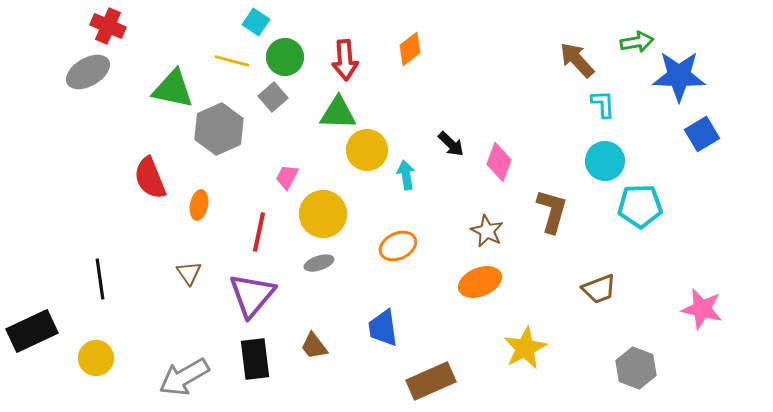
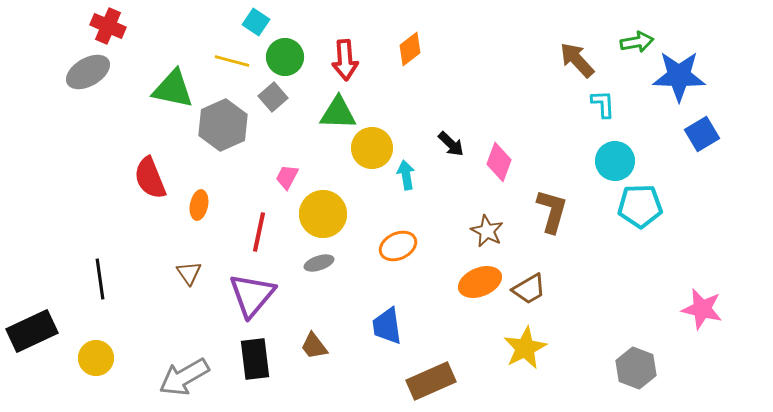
gray hexagon at (219, 129): moved 4 px right, 4 px up
yellow circle at (367, 150): moved 5 px right, 2 px up
cyan circle at (605, 161): moved 10 px right
brown trapezoid at (599, 289): moved 70 px left; rotated 9 degrees counterclockwise
blue trapezoid at (383, 328): moved 4 px right, 2 px up
